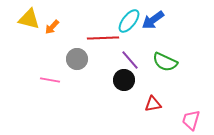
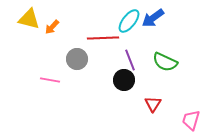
blue arrow: moved 2 px up
purple line: rotated 20 degrees clockwise
red triangle: rotated 48 degrees counterclockwise
